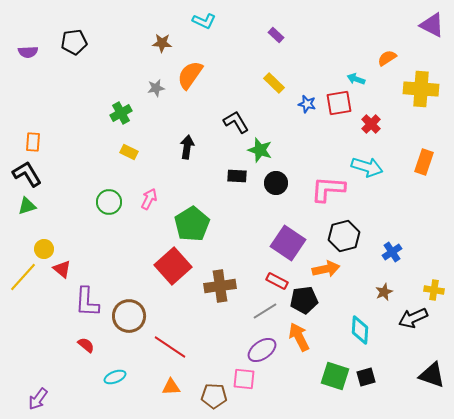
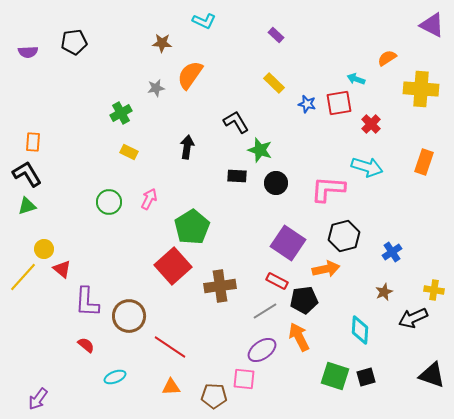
green pentagon at (192, 224): moved 3 px down
